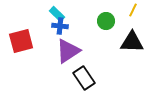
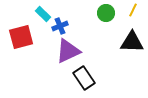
cyan rectangle: moved 14 px left
green circle: moved 8 px up
blue cross: rotated 28 degrees counterclockwise
red square: moved 4 px up
purple triangle: rotated 8 degrees clockwise
